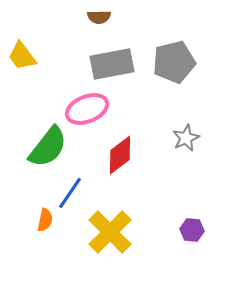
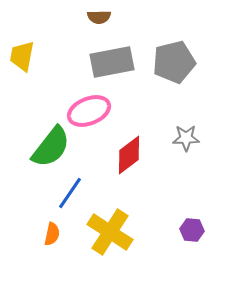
yellow trapezoid: rotated 48 degrees clockwise
gray rectangle: moved 2 px up
pink ellipse: moved 2 px right, 2 px down
gray star: rotated 24 degrees clockwise
green semicircle: moved 3 px right
red diamond: moved 9 px right
orange semicircle: moved 7 px right, 14 px down
yellow cross: rotated 12 degrees counterclockwise
